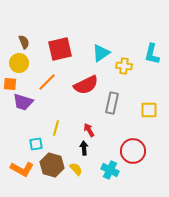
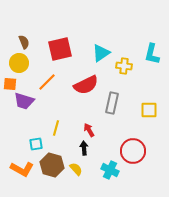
purple trapezoid: moved 1 px right, 1 px up
